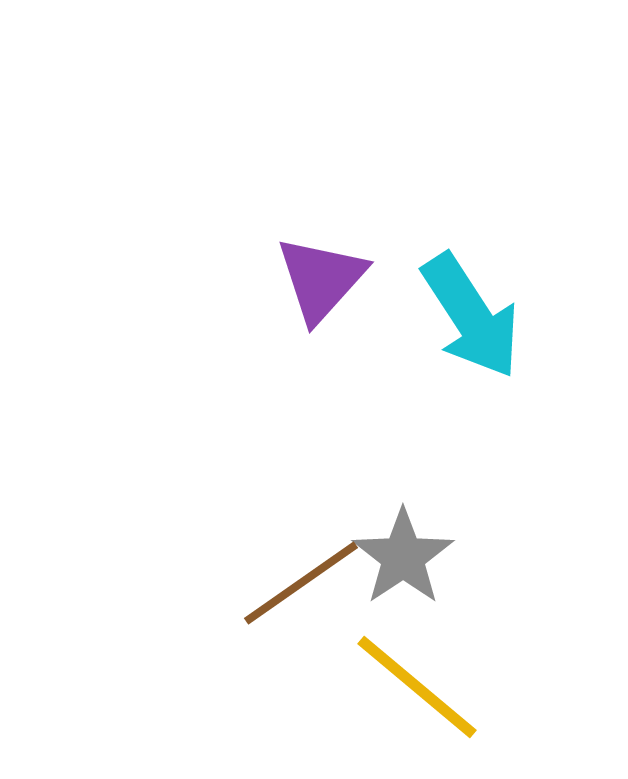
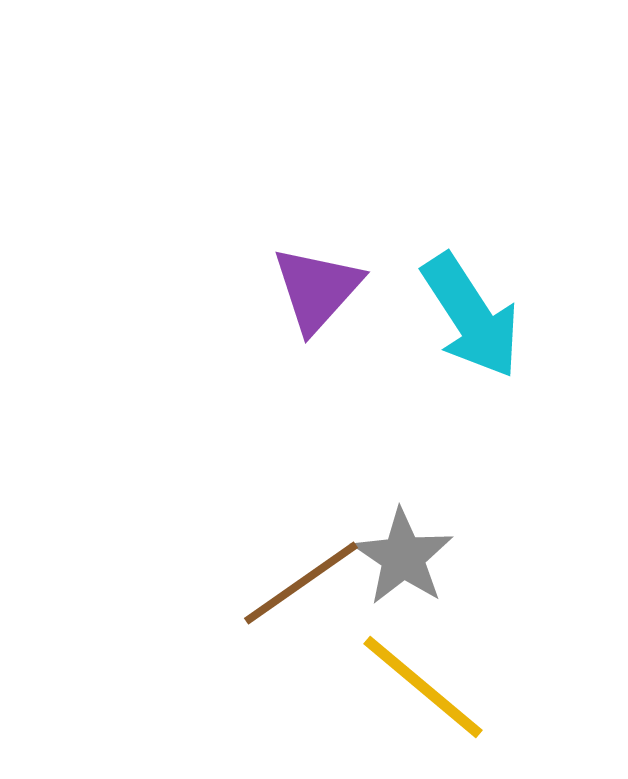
purple triangle: moved 4 px left, 10 px down
gray star: rotated 4 degrees counterclockwise
yellow line: moved 6 px right
